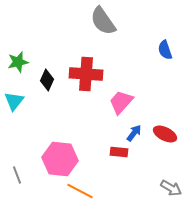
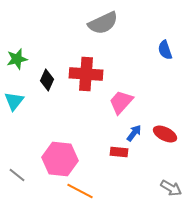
gray semicircle: moved 2 px down; rotated 80 degrees counterclockwise
green star: moved 1 px left, 3 px up
gray line: rotated 30 degrees counterclockwise
